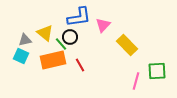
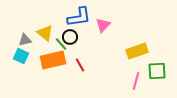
yellow rectangle: moved 10 px right, 6 px down; rotated 65 degrees counterclockwise
